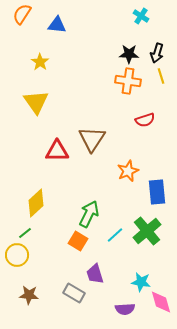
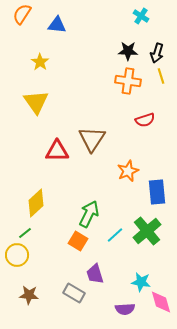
black star: moved 1 px left, 3 px up
